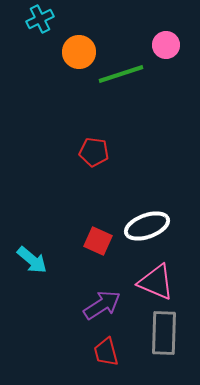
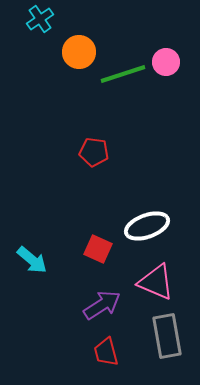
cyan cross: rotated 8 degrees counterclockwise
pink circle: moved 17 px down
green line: moved 2 px right
red square: moved 8 px down
gray rectangle: moved 3 px right, 3 px down; rotated 12 degrees counterclockwise
